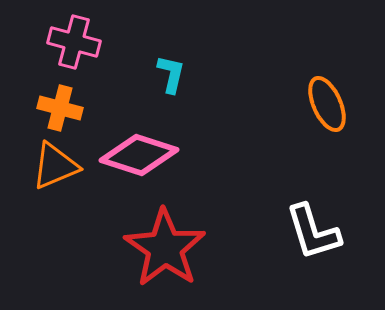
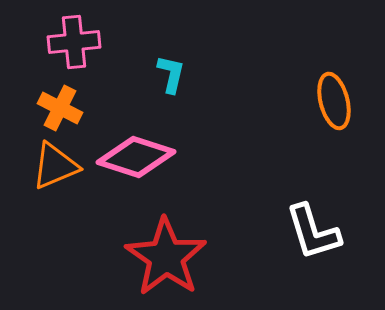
pink cross: rotated 21 degrees counterclockwise
orange ellipse: moved 7 px right, 3 px up; rotated 10 degrees clockwise
orange cross: rotated 12 degrees clockwise
pink diamond: moved 3 px left, 2 px down
red star: moved 1 px right, 9 px down
